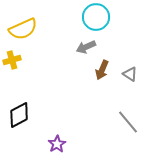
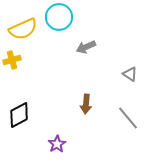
cyan circle: moved 37 px left
brown arrow: moved 16 px left, 34 px down; rotated 18 degrees counterclockwise
gray line: moved 4 px up
